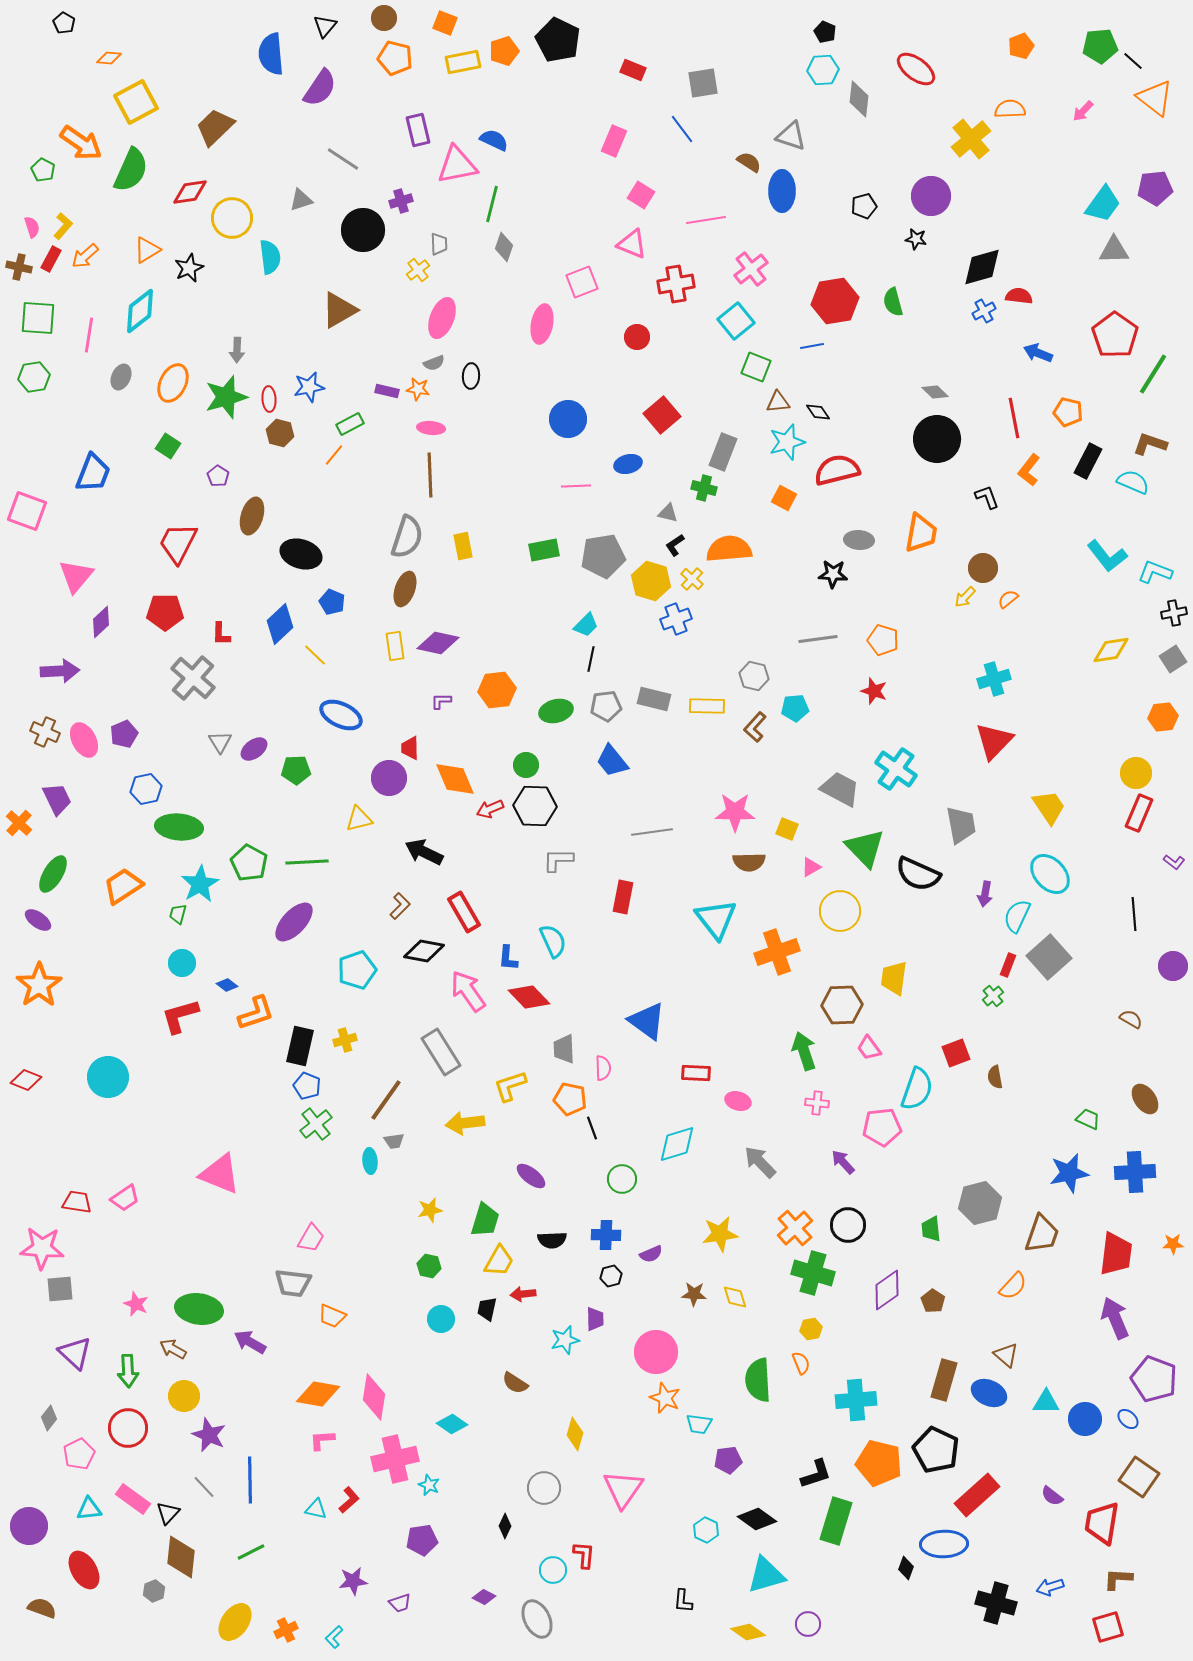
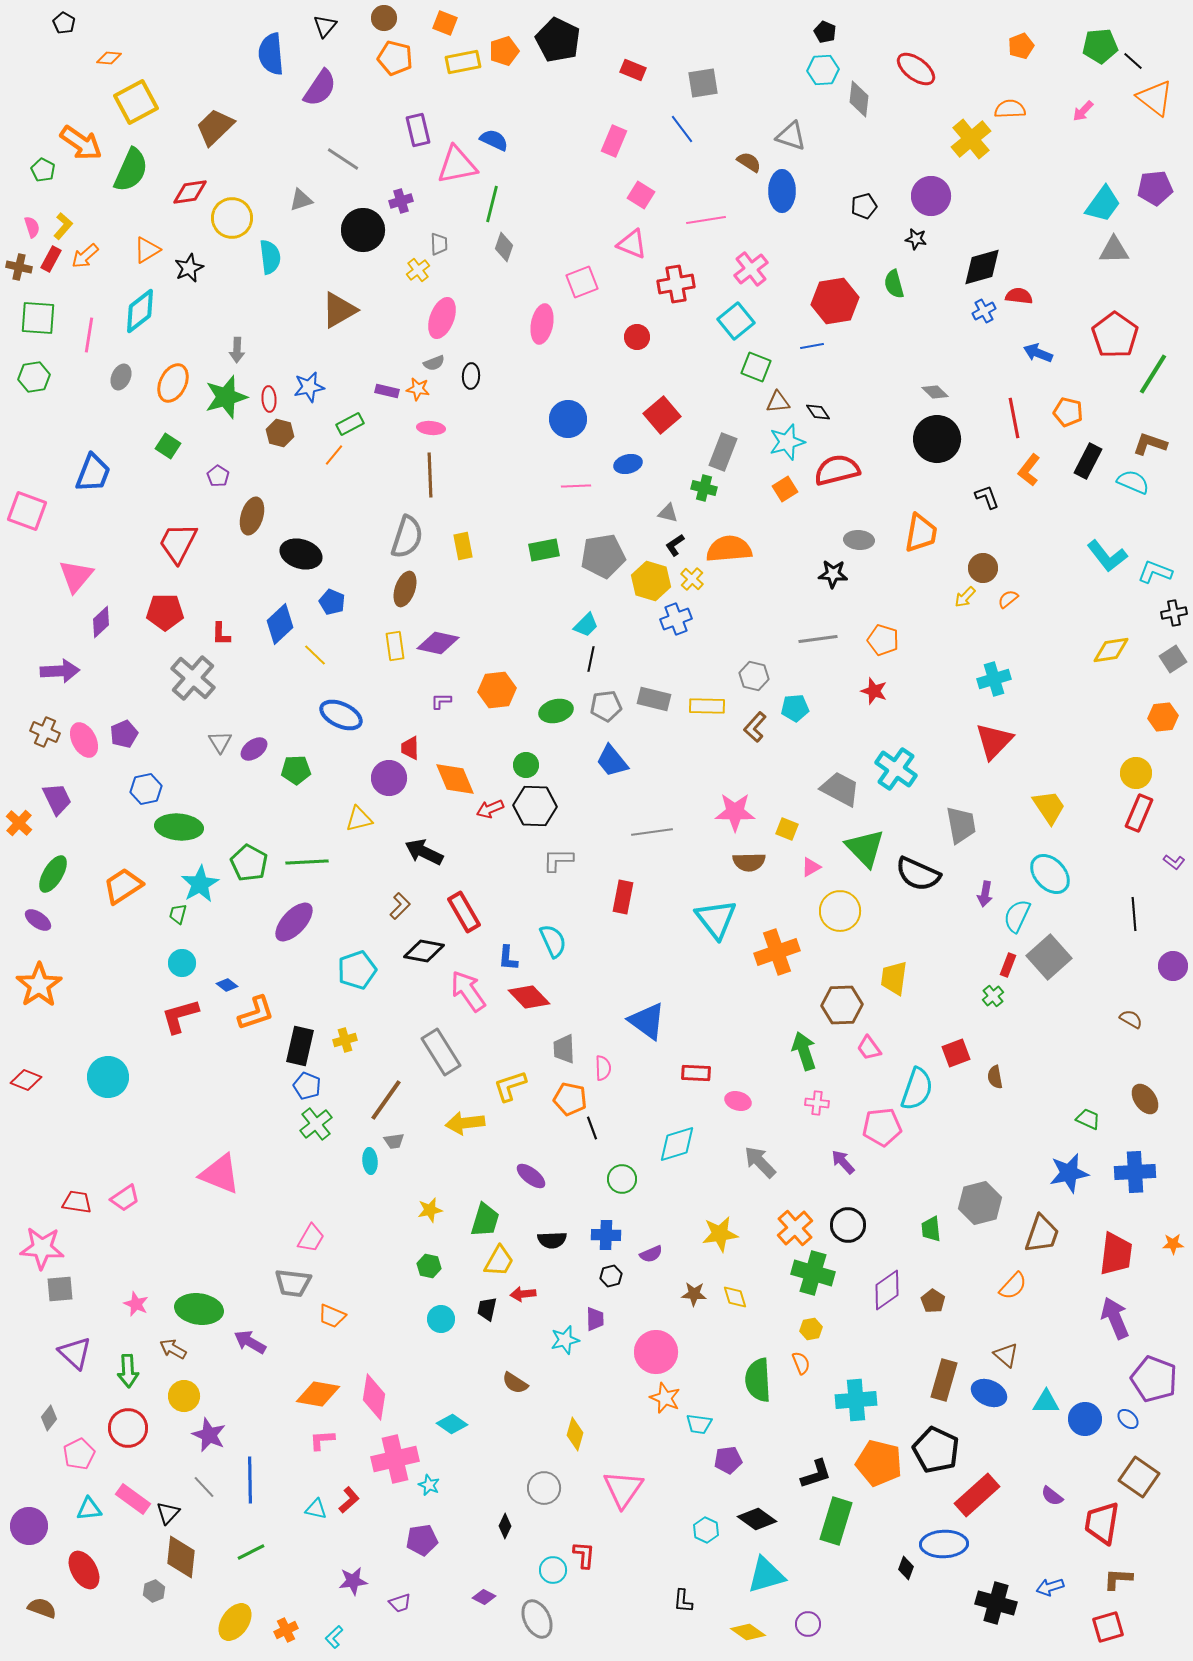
green semicircle at (893, 302): moved 1 px right, 18 px up
orange square at (784, 498): moved 1 px right, 9 px up; rotated 30 degrees clockwise
